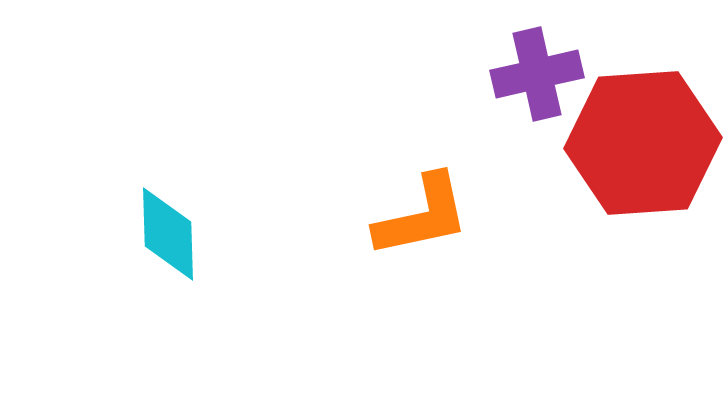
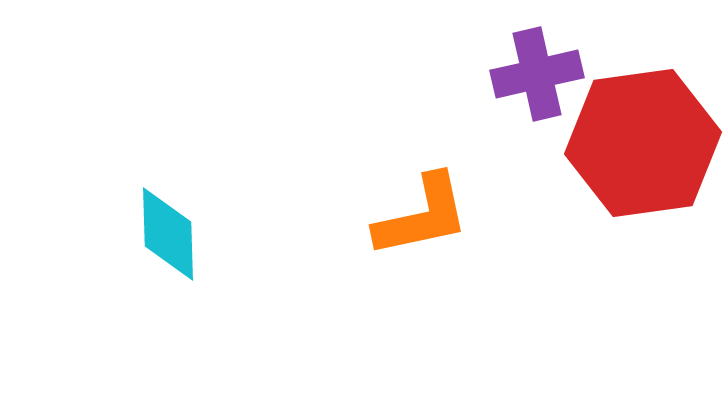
red hexagon: rotated 4 degrees counterclockwise
